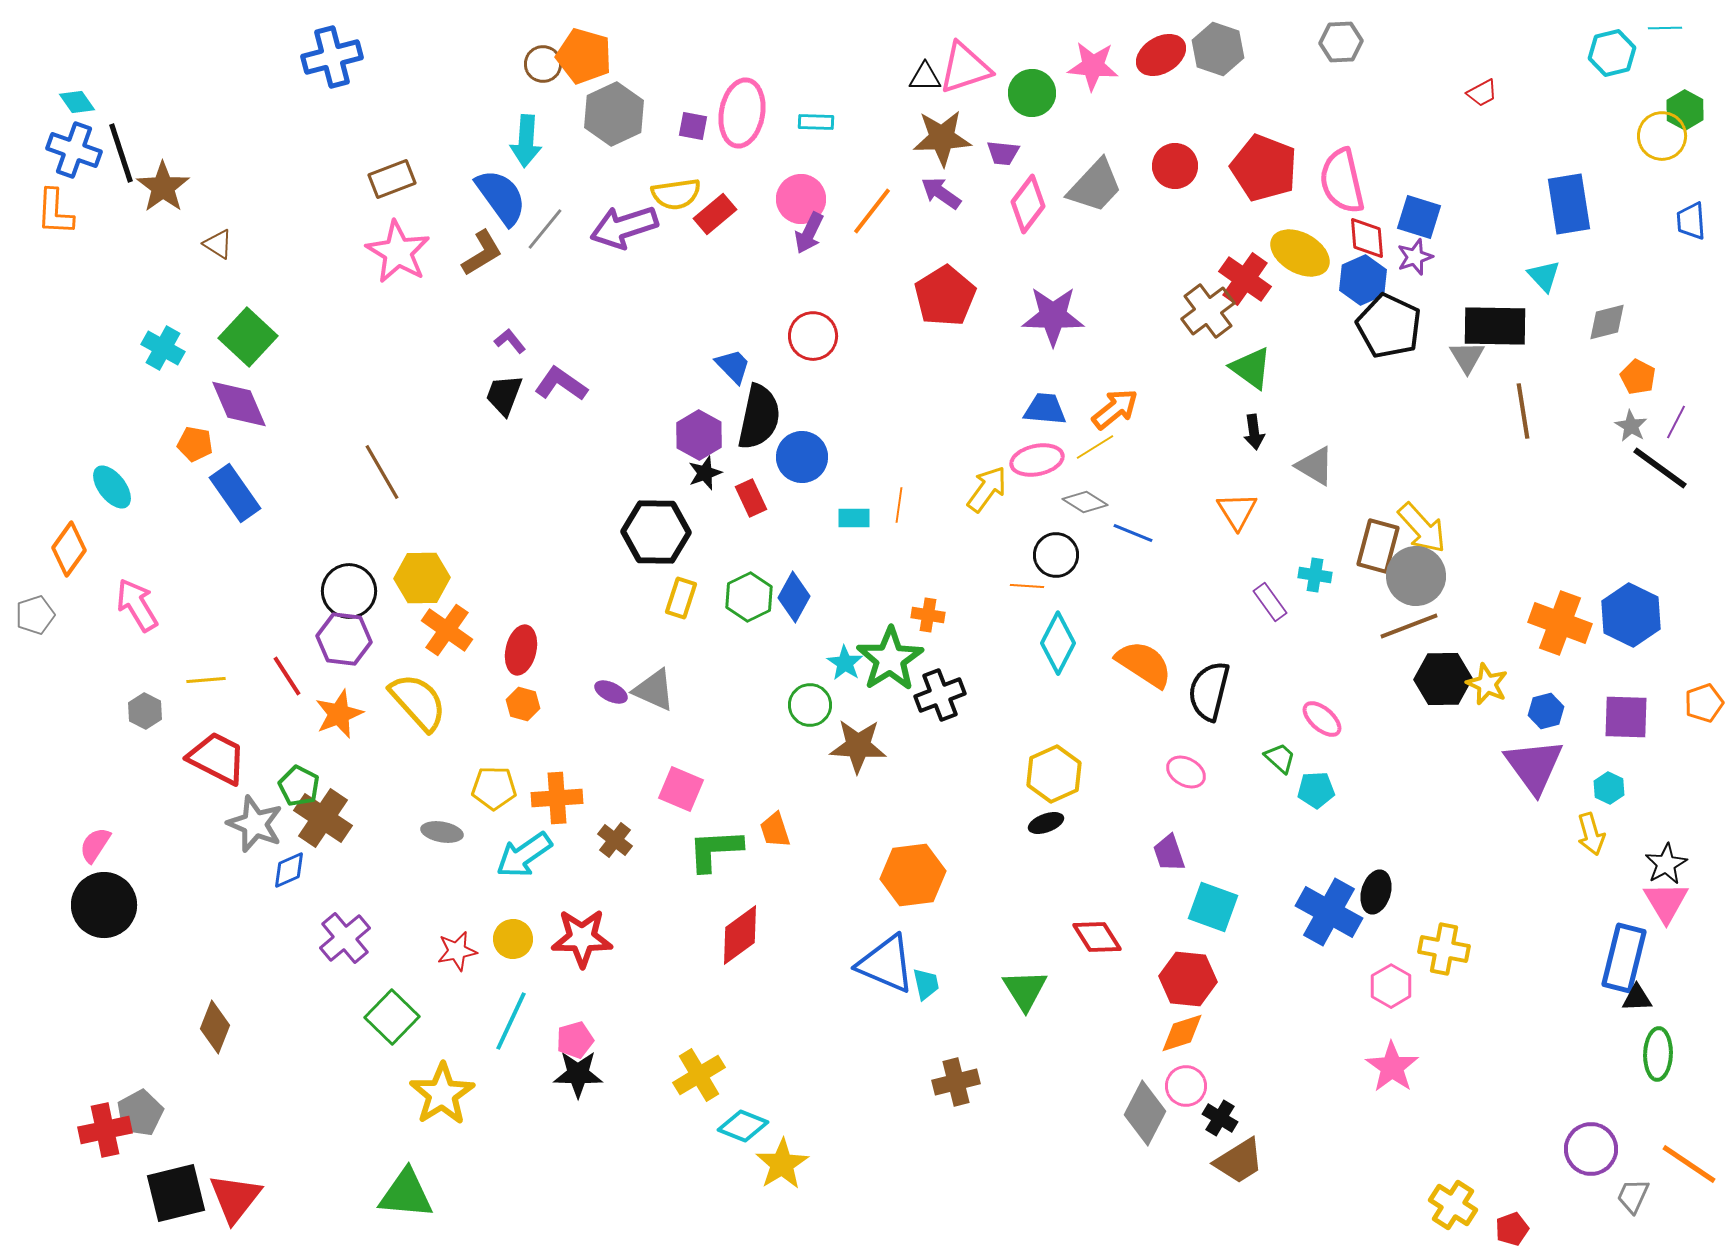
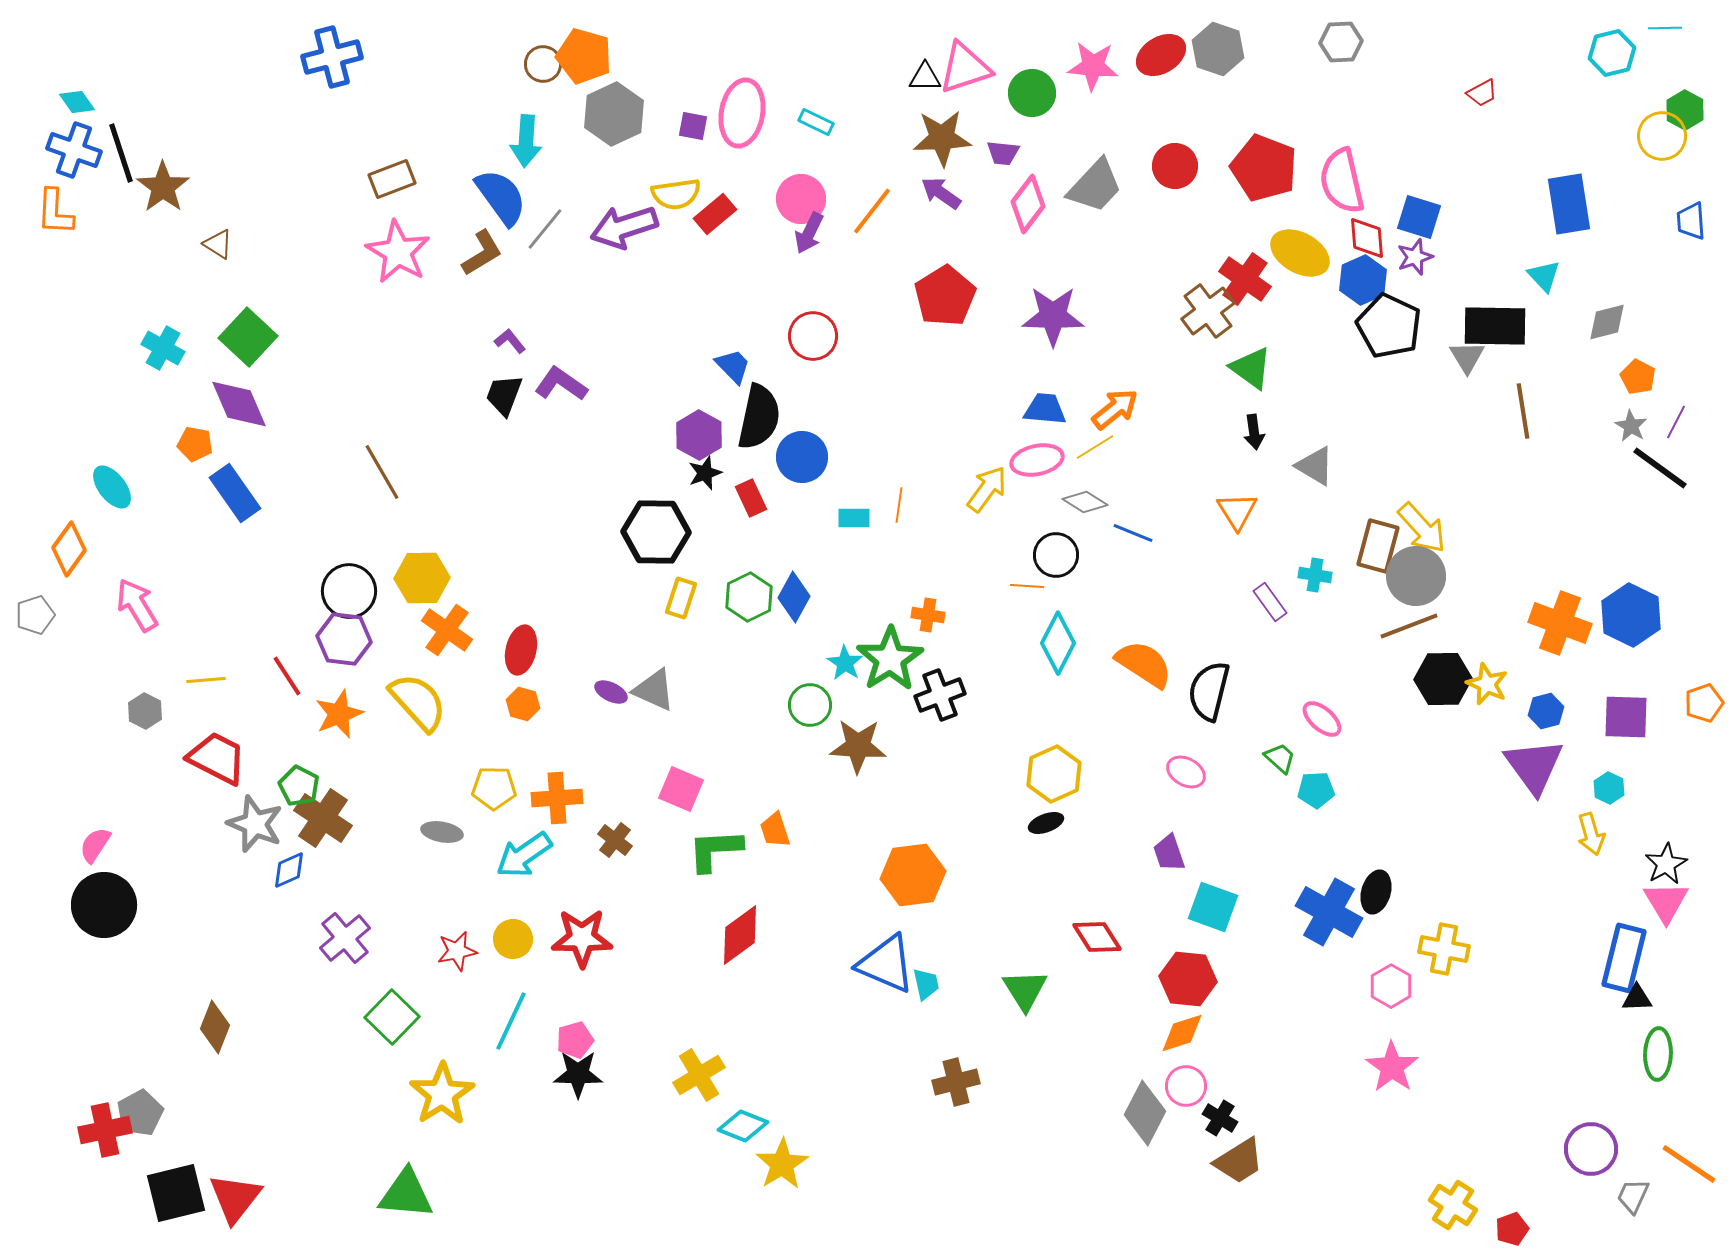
cyan rectangle at (816, 122): rotated 24 degrees clockwise
